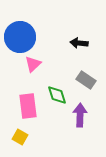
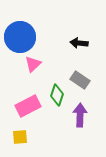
gray rectangle: moved 6 px left
green diamond: rotated 35 degrees clockwise
pink rectangle: rotated 70 degrees clockwise
yellow square: rotated 35 degrees counterclockwise
